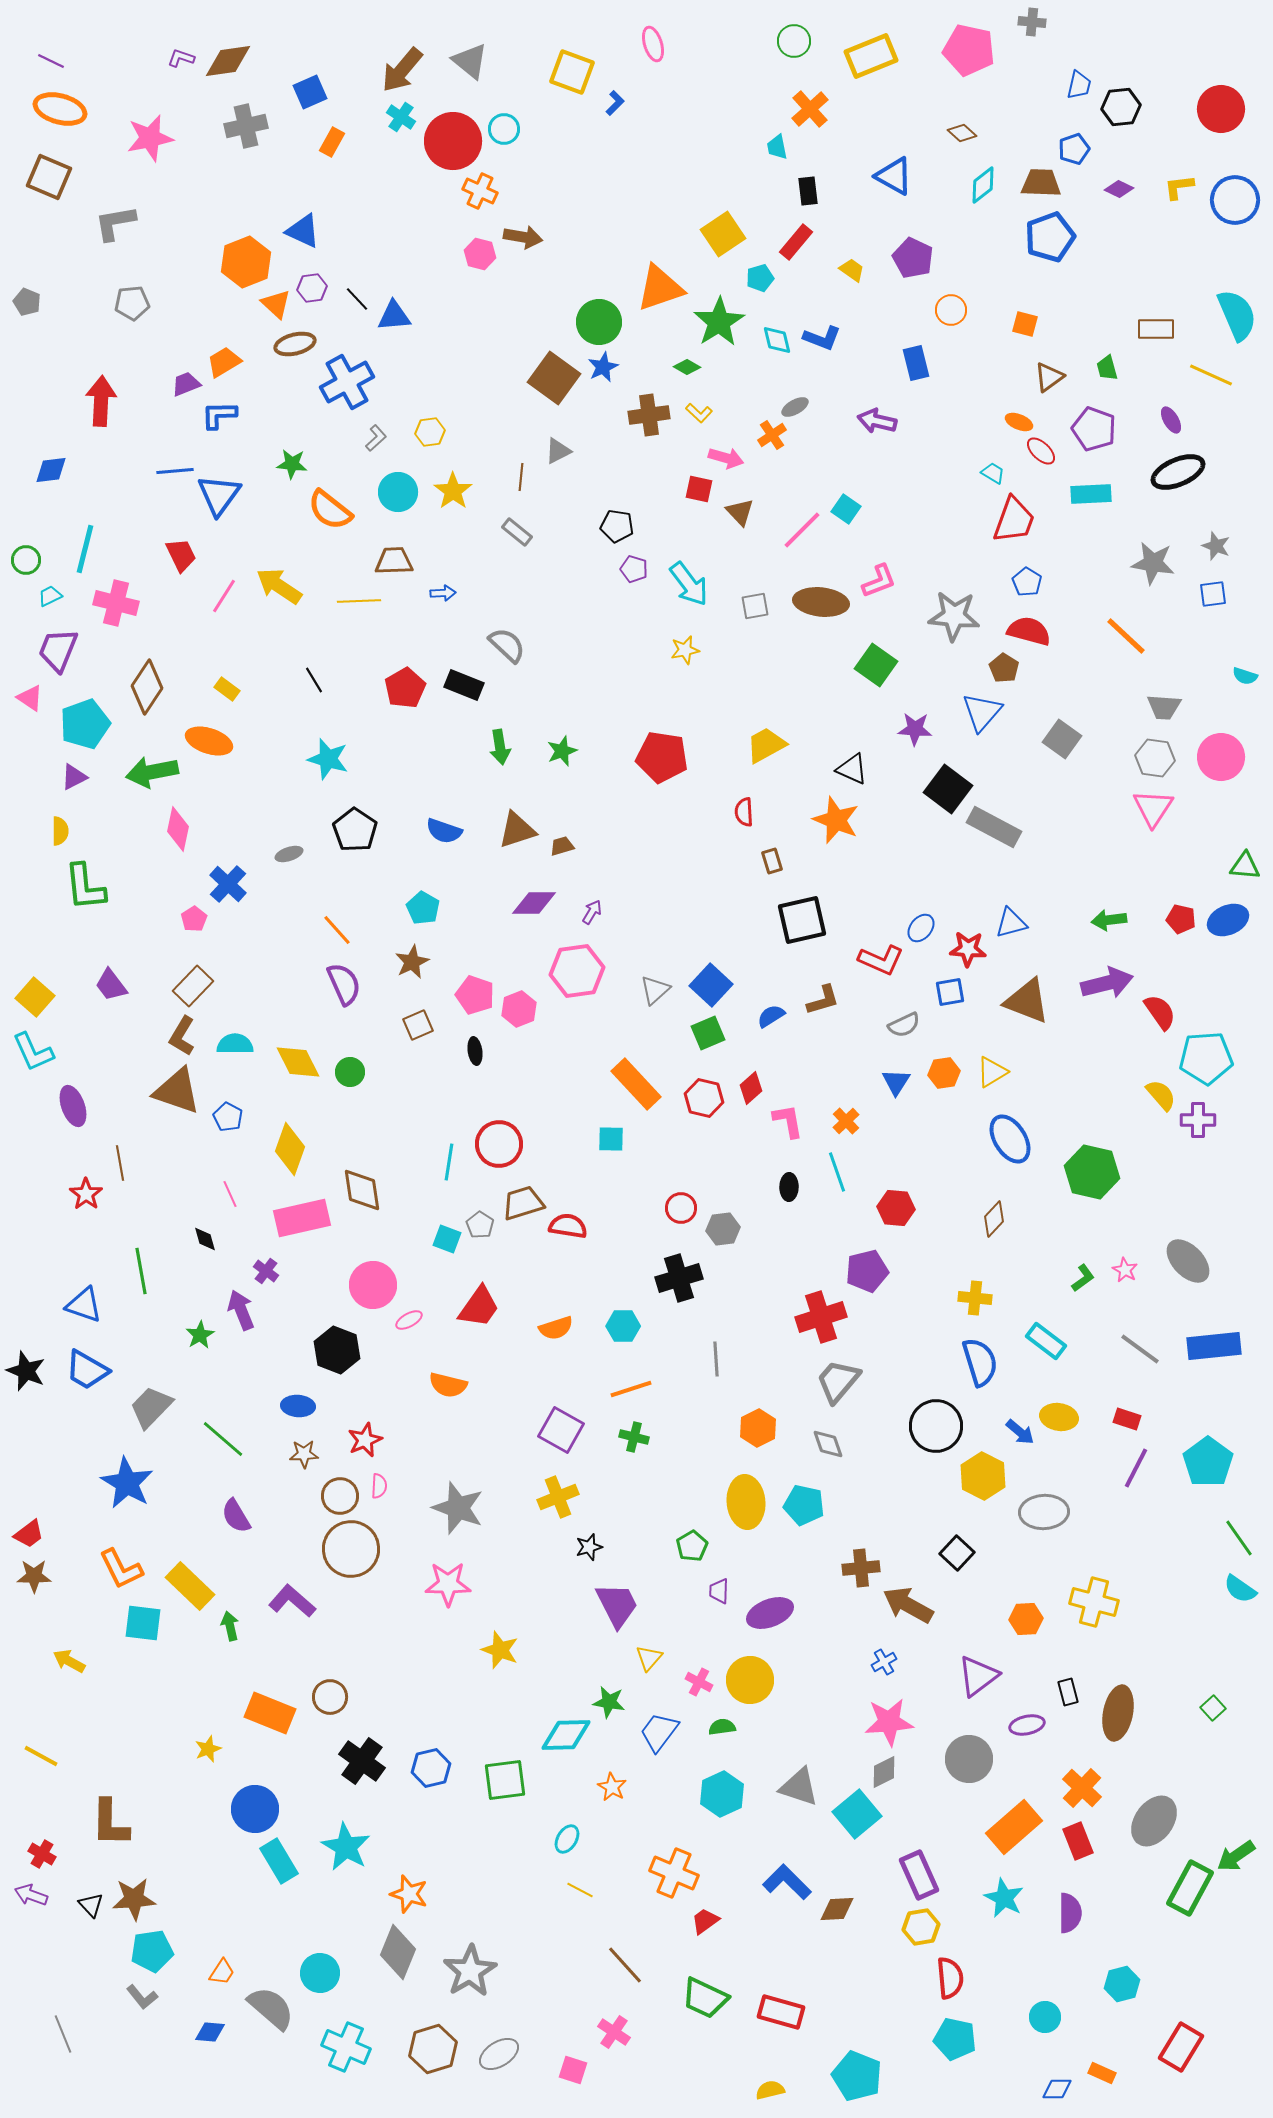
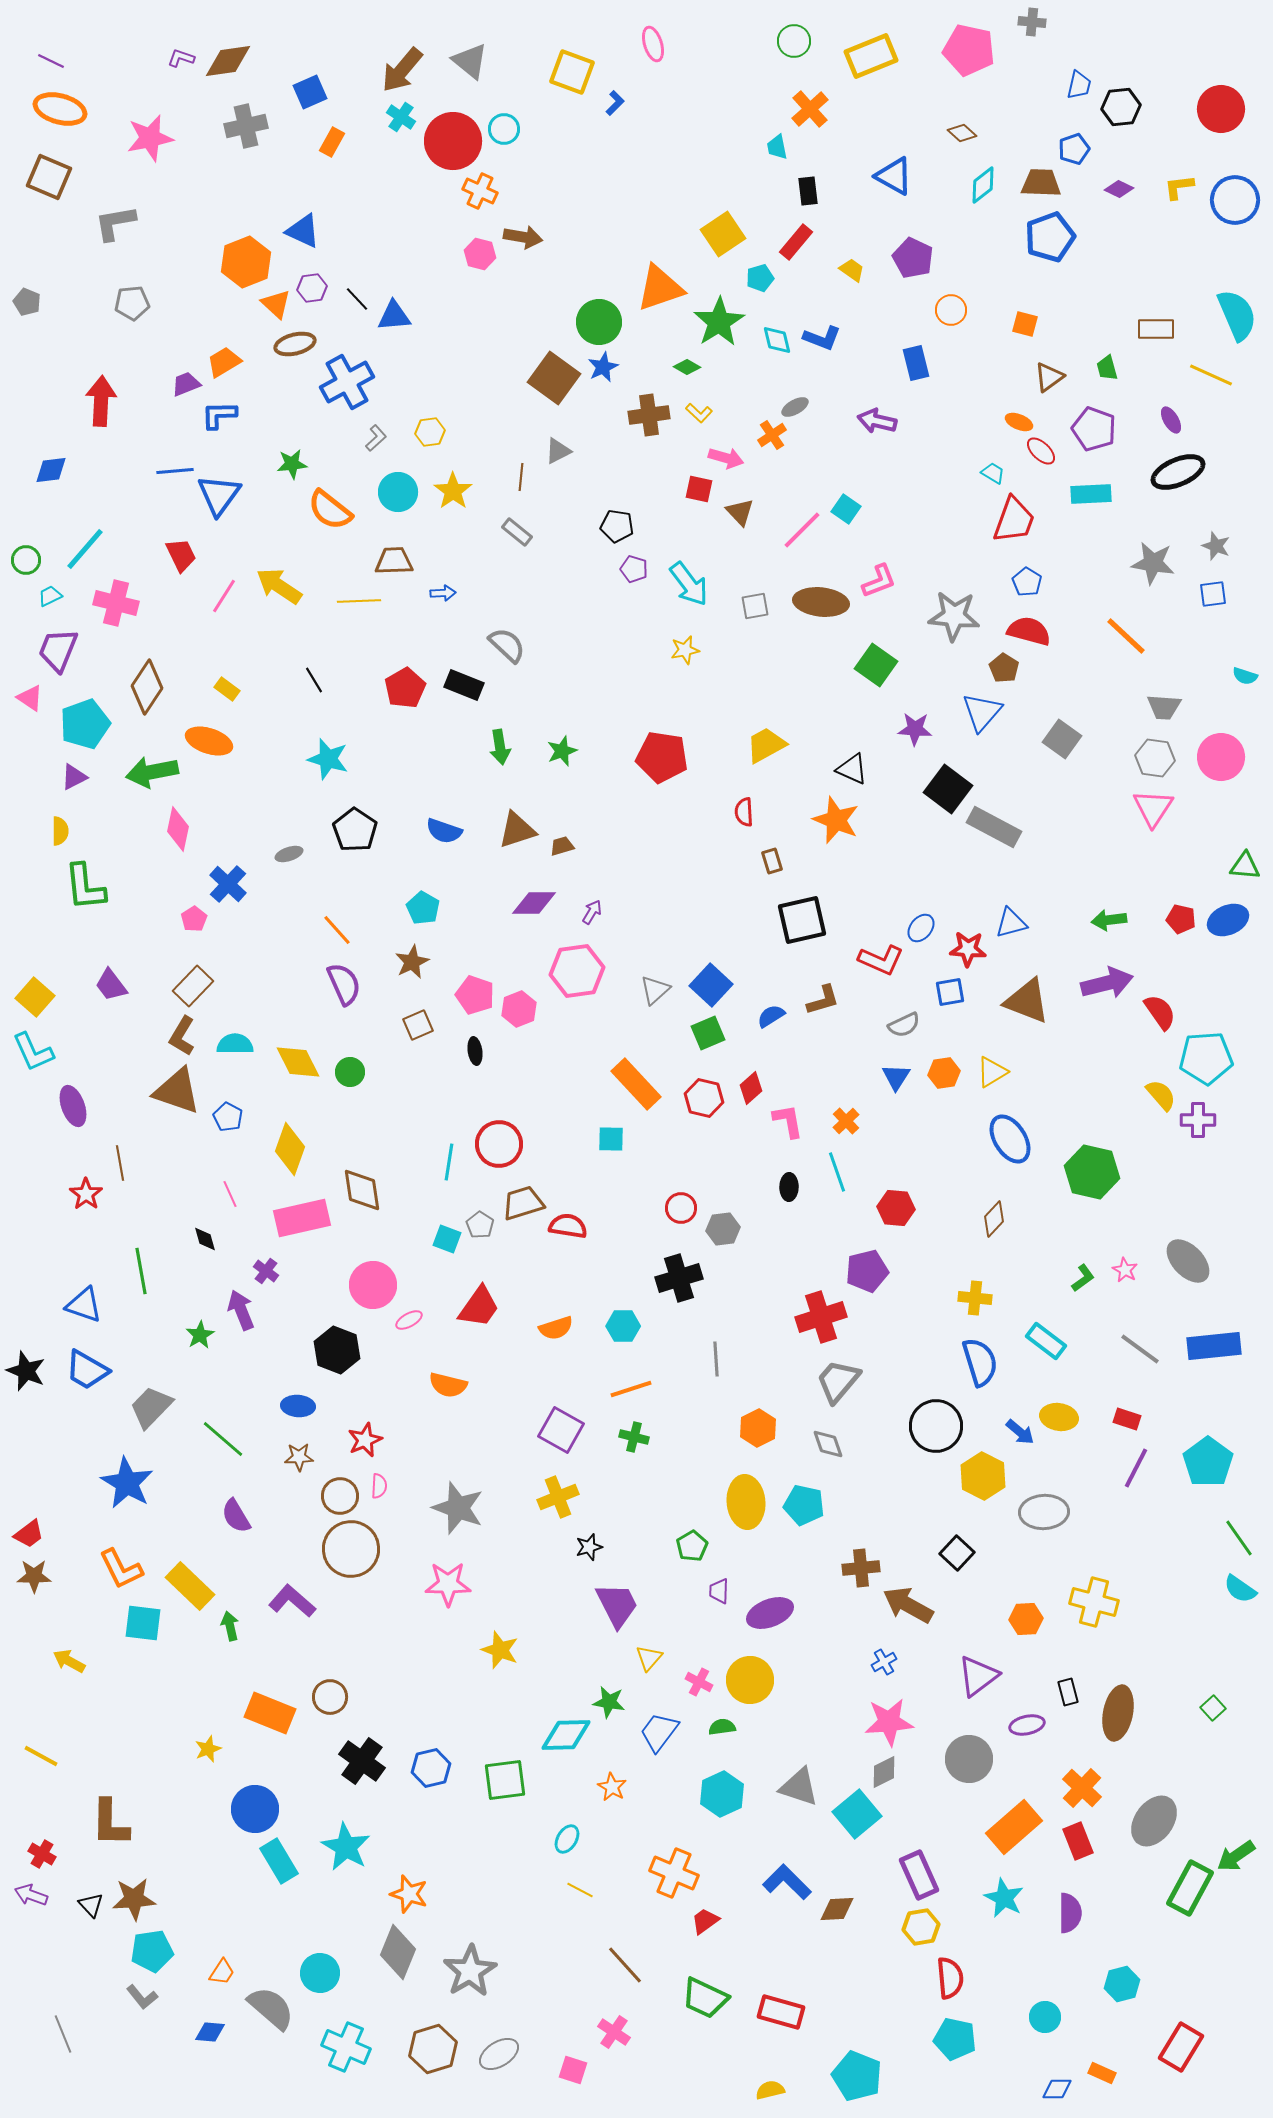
green star at (292, 464): rotated 12 degrees counterclockwise
cyan line at (85, 549): rotated 27 degrees clockwise
blue triangle at (896, 1082): moved 5 px up
brown star at (304, 1454): moved 5 px left, 3 px down
